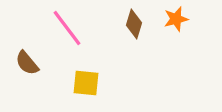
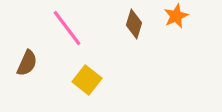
orange star: moved 3 px up; rotated 10 degrees counterclockwise
brown semicircle: rotated 116 degrees counterclockwise
yellow square: moved 1 px right, 3 px up; rotated 32 degrees clockwise
